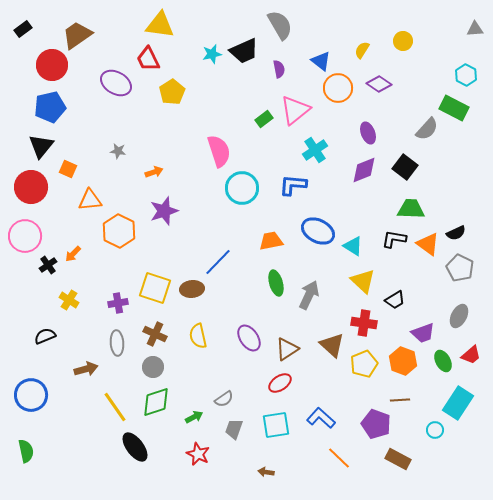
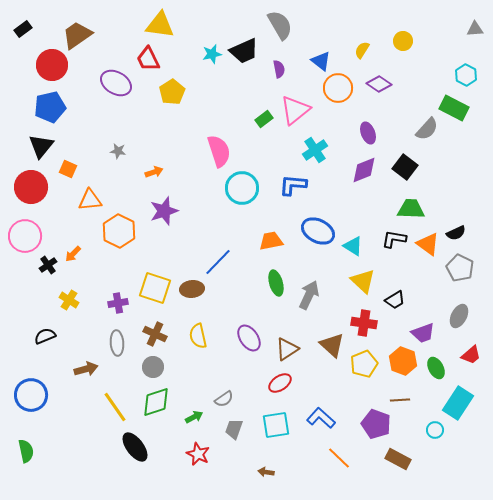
green ellipse at (443, 361): moved 7 px left, 7 px down
